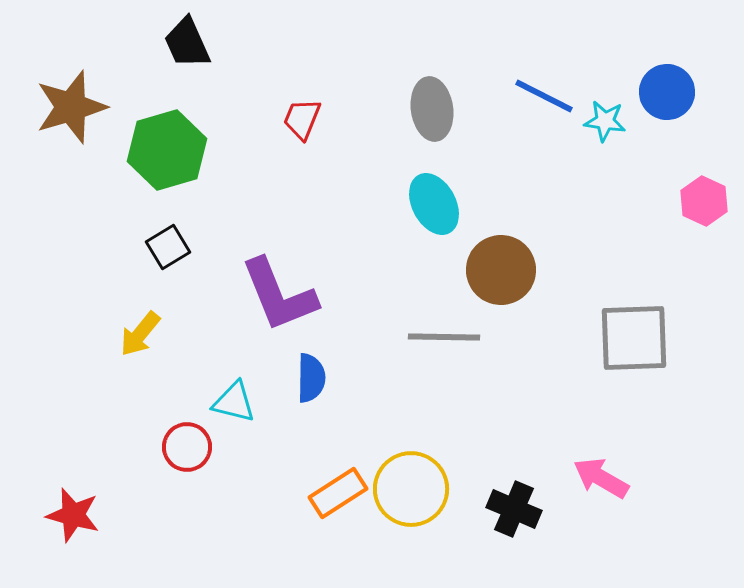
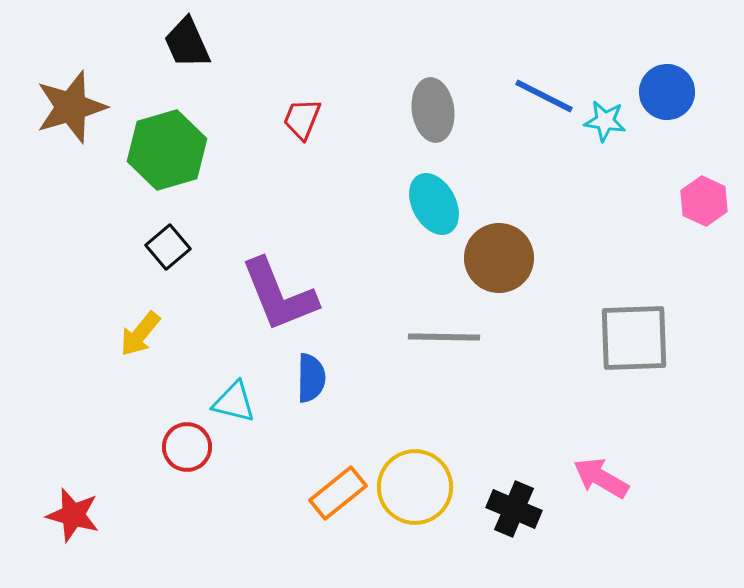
gray ellipse: moved 1 px right, 1 px down
black square: rotated 9 degrees counterclockwise
brown circle: moved 2 px left, 12 px up
yellow circle: moved 4 px right, 2 px up
orange rectangle: rotated 6 degrees counterclockwise
